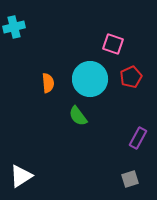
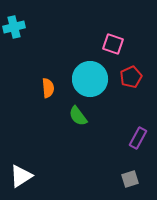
orange semicircle: moved 5 px down
